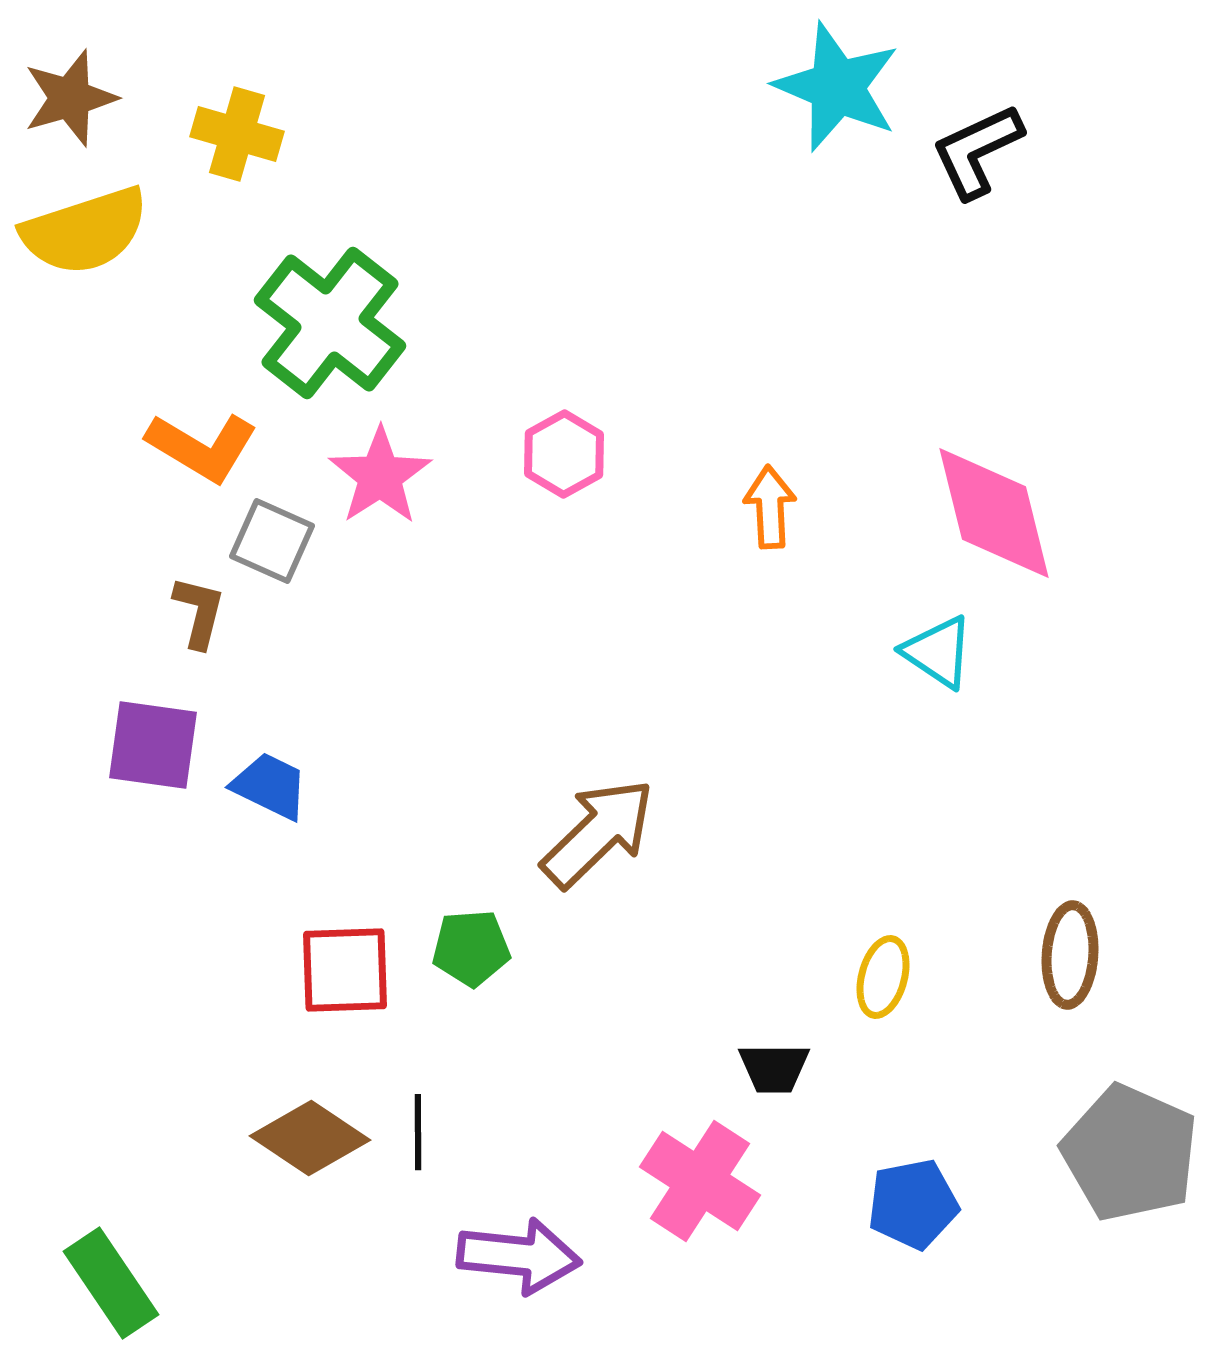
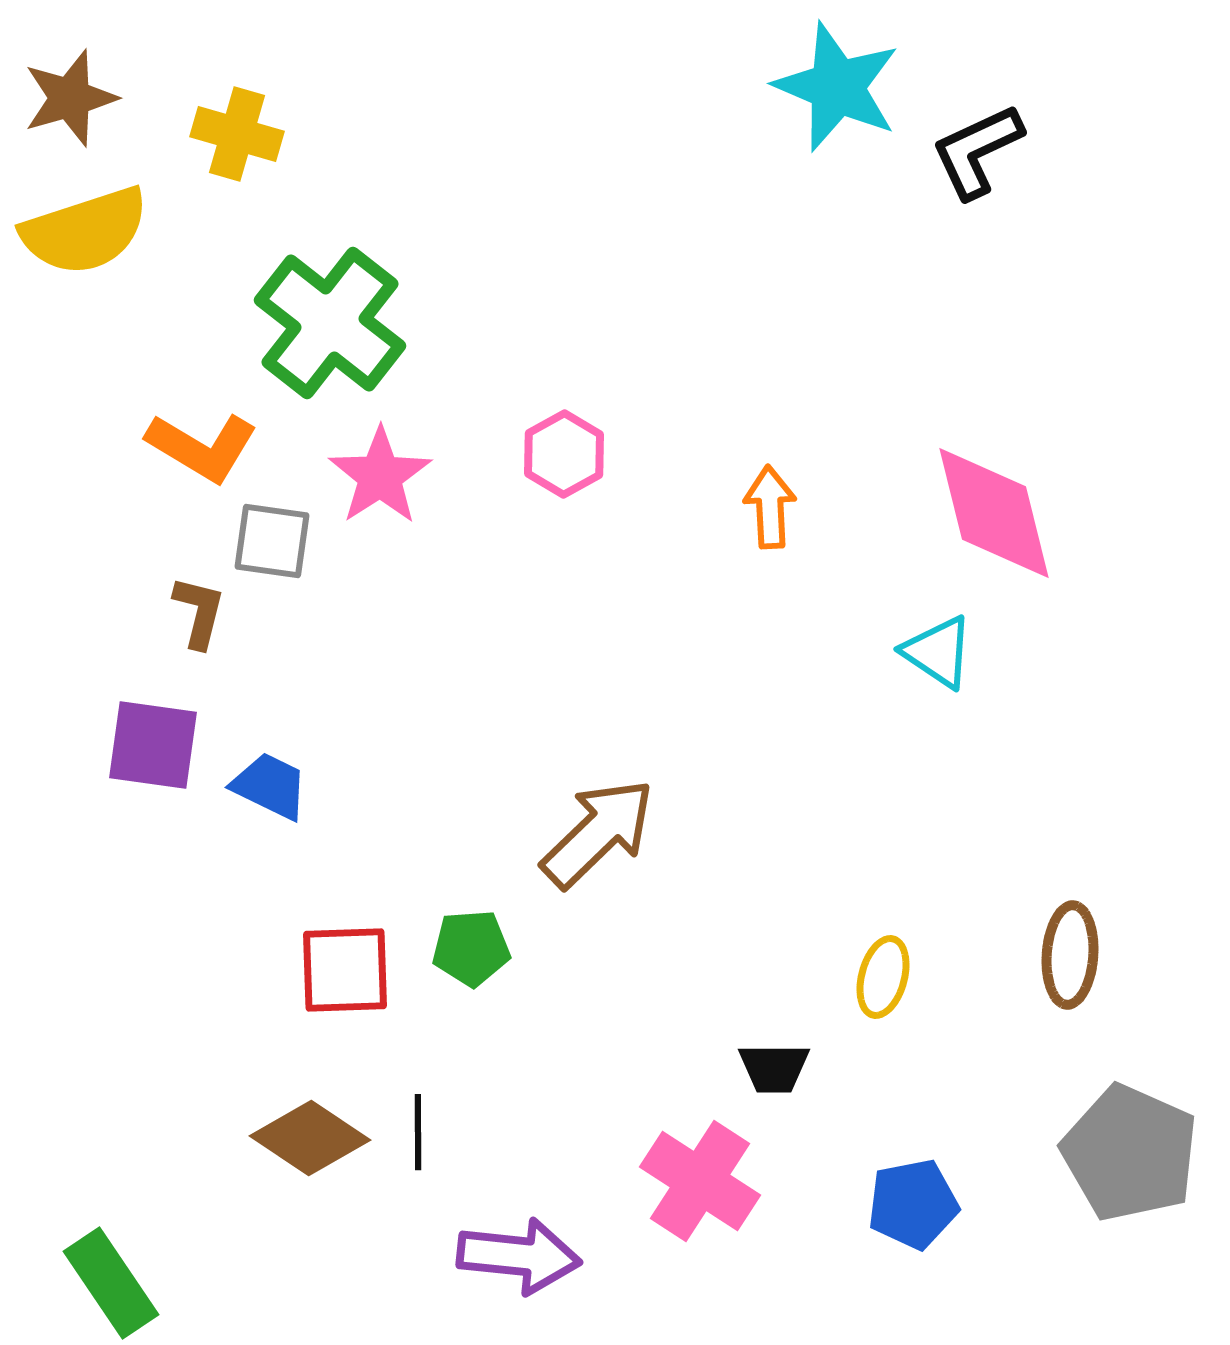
gray square: rotated 16 degrees counterclockwise
